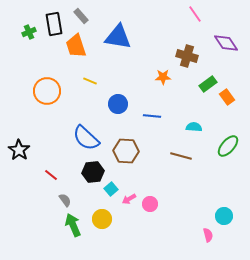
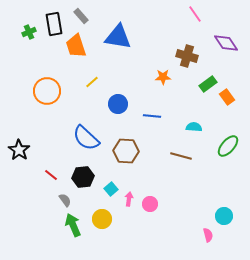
yellow line: moved 2 px right, 1 px down; rotated 64 degrees counterclockwise
black hexagon: moved 10 px left, 5 px down
pink arrow: rotated 128 degrees clockwise
